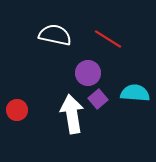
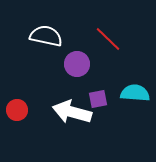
white semicircle: moved 9 px left, 1 px down
red line: rotated 12 degrees clockwise
purple circle: moved 11 px left, 9 px up
purple square: rotated 30 degrees clockwise
white arrow: moved 2 px up; rotated 66 degrees counterclockwise
